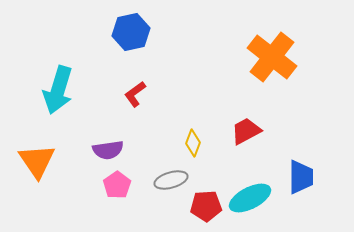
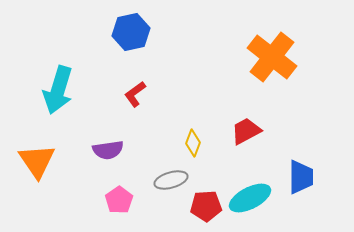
pink pentagon: moved 2 px right, 15 px down
